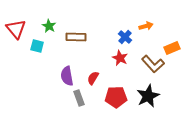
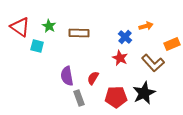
red triangle: moved 4 px right, 2 px up; rotated 15 degrees counterclockwise
brown rectangle: moved 3 px right, 4 px up
orange rectangle: moved 4 px up
brown L-shape: moved 1 px up
black star: moved 4 px left, 3 px up
